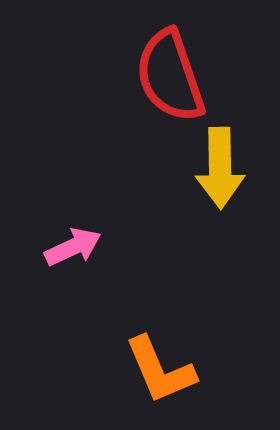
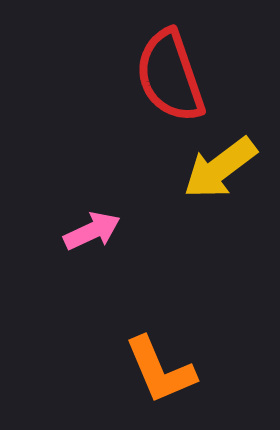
yellow arrow: rotated 54 degrees clockwise
pink arrow: moved 19 px right, 16 px up
